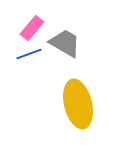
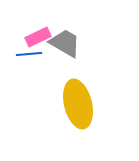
pink rectangle: moved 6 px right, 9 px down; rotated 25 degrees clockwise
blue line: rotated 15 degrees clockwise
